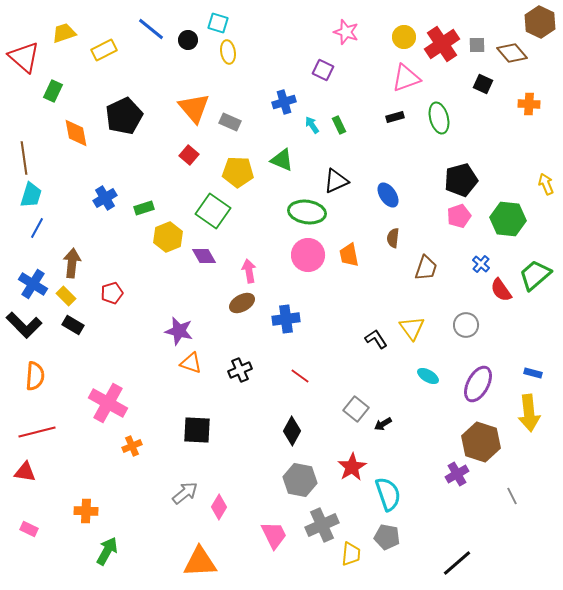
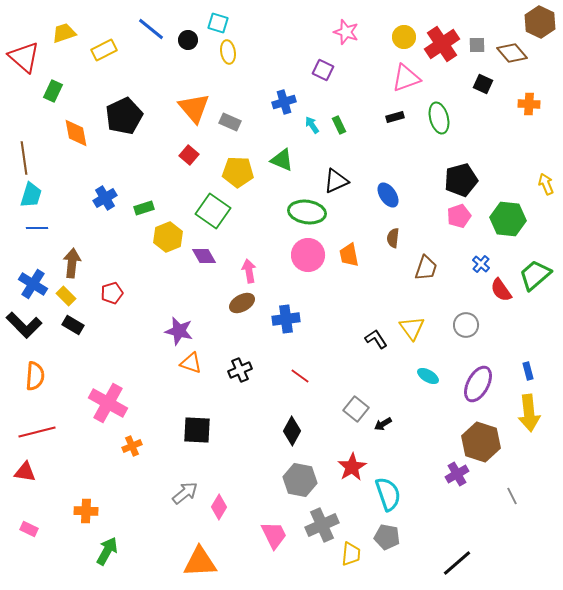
blue line at (37, 228): rotated 60 degrees clockwise
blue rectangle at (533, 373): moved 5 px left, 2 px up; rotated 60 degrees clockwise
